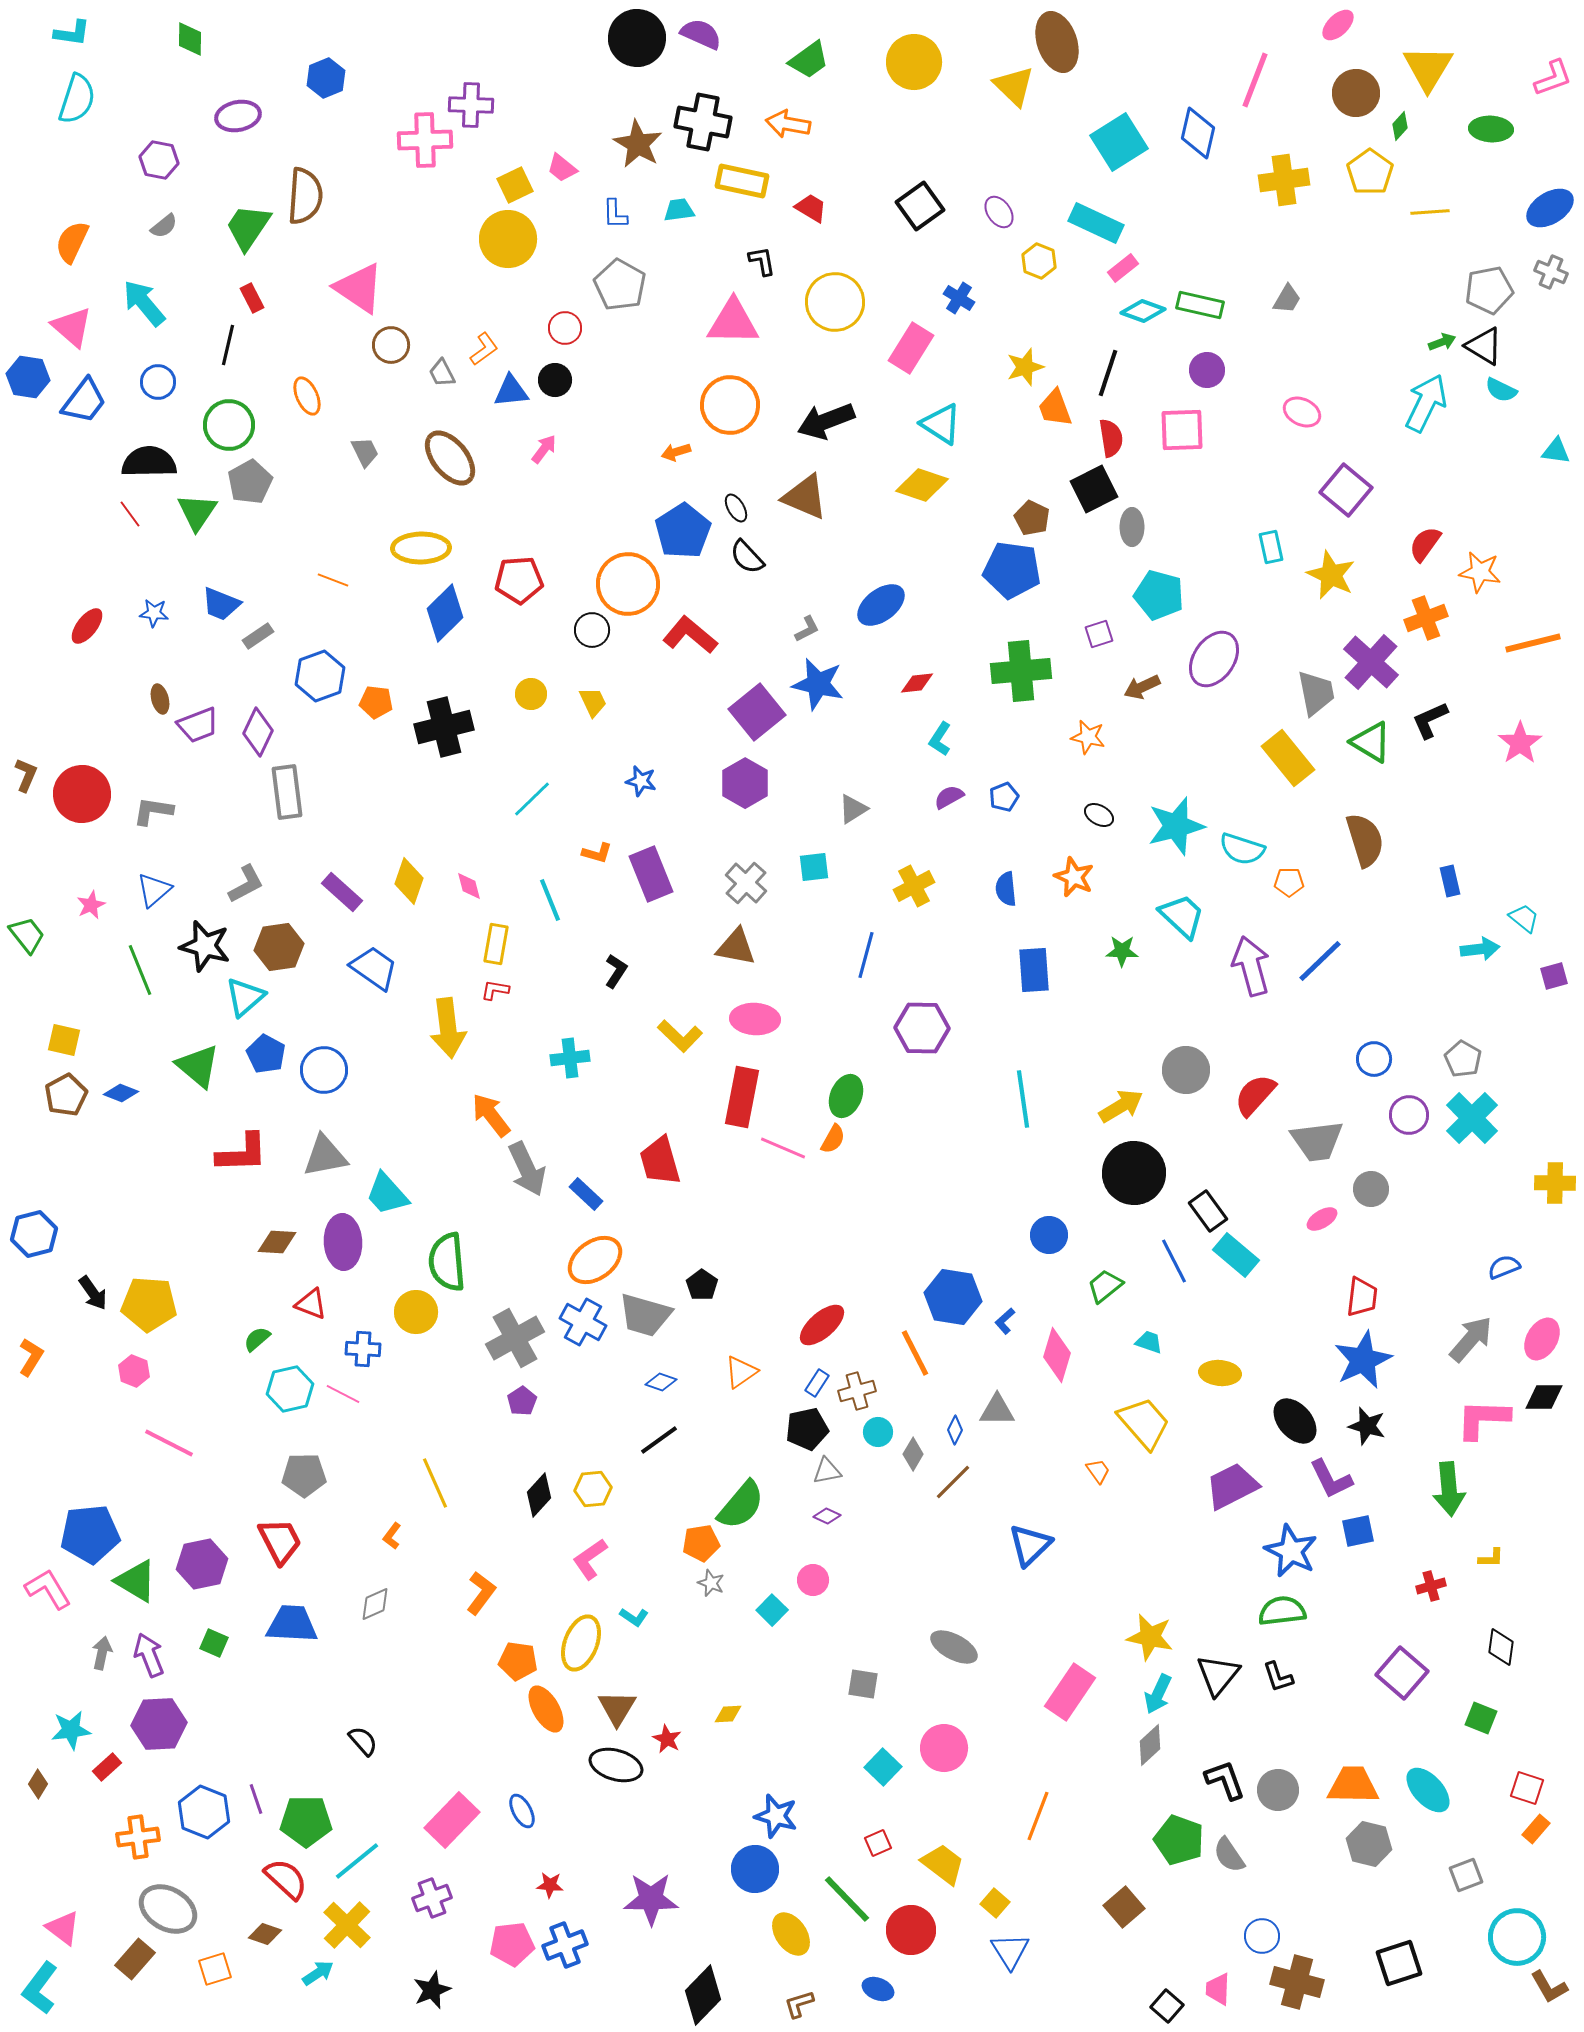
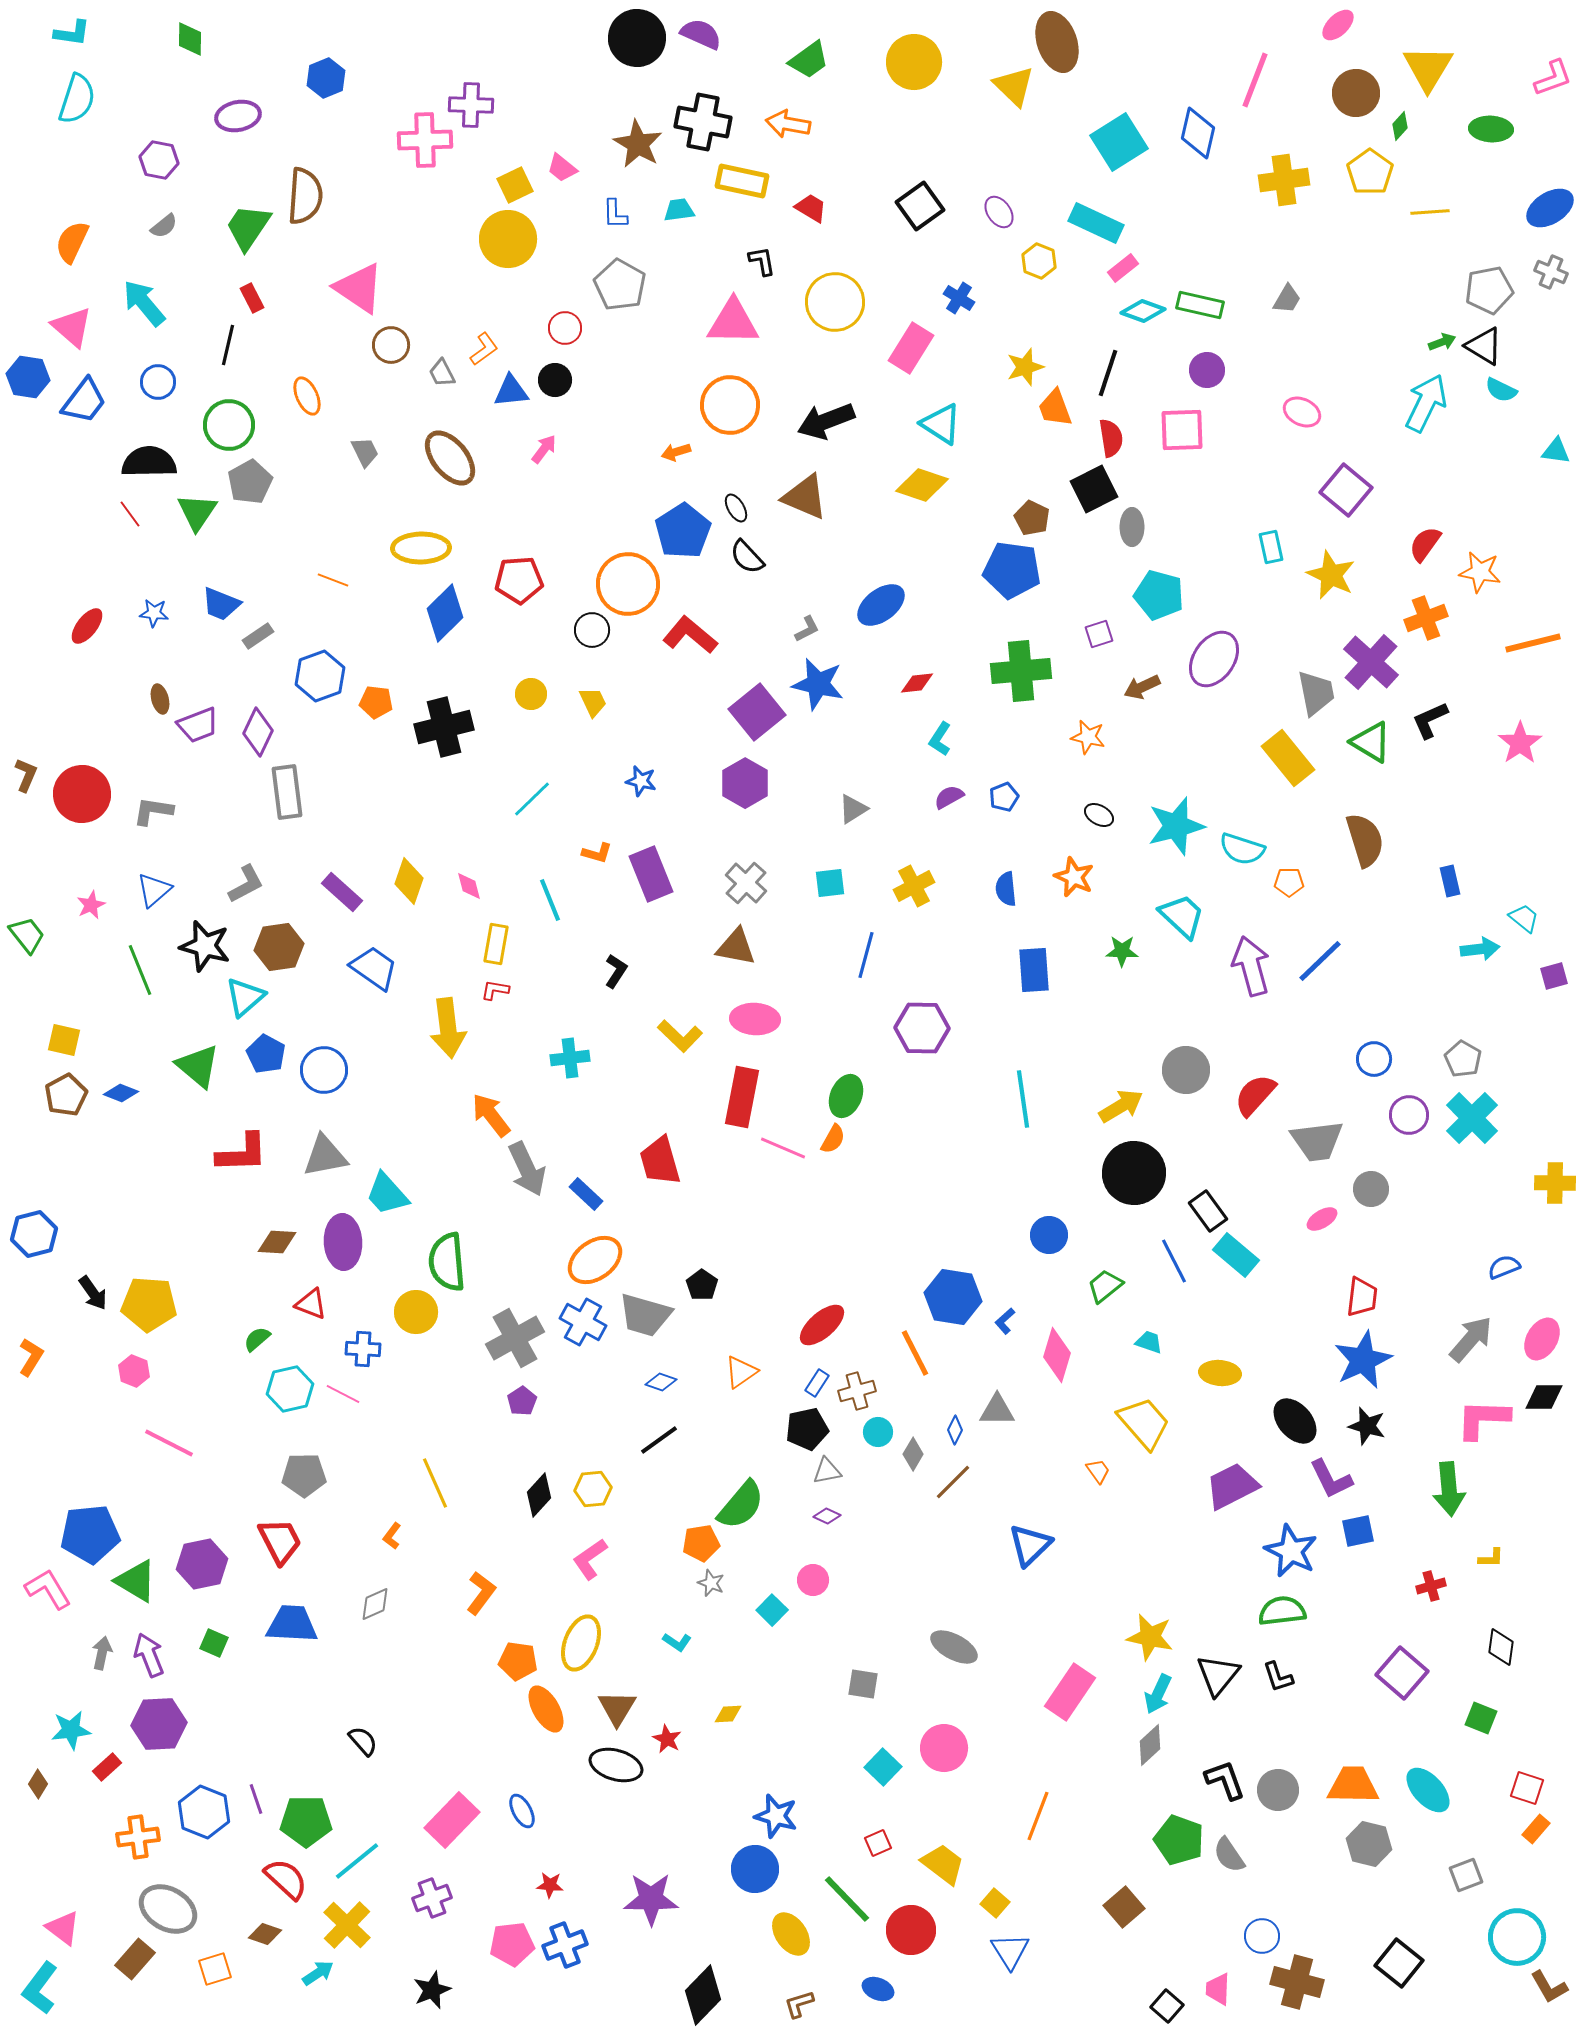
cyan square at (814, 867): moved 16 px right, 16 px down
cyan L-shape at (634, 1617): moved 43 px right, 25 px down
black square at (1399, 1963): rotated 33 degrees counterclockwise
